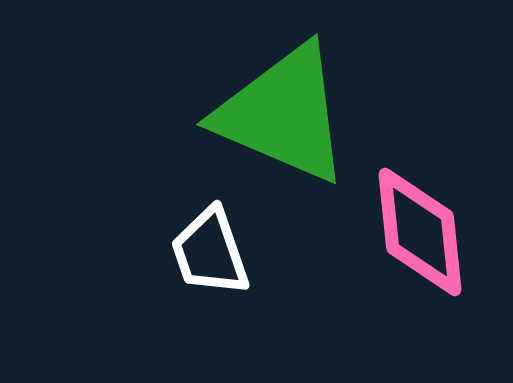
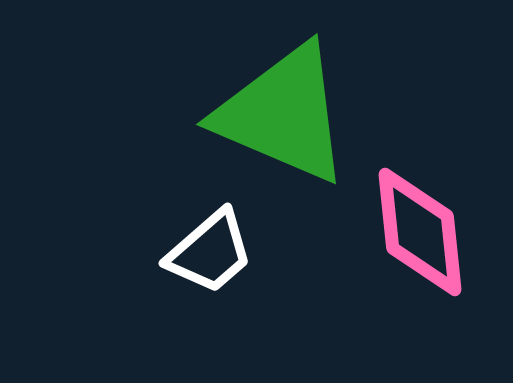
white trapezoid: rotated 112 degrees counterclockwise
